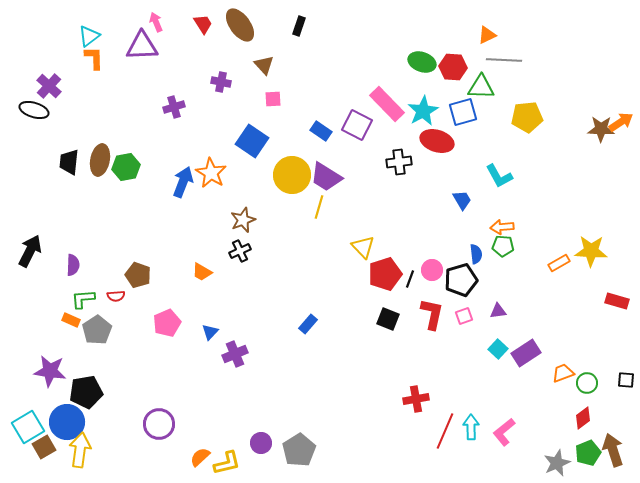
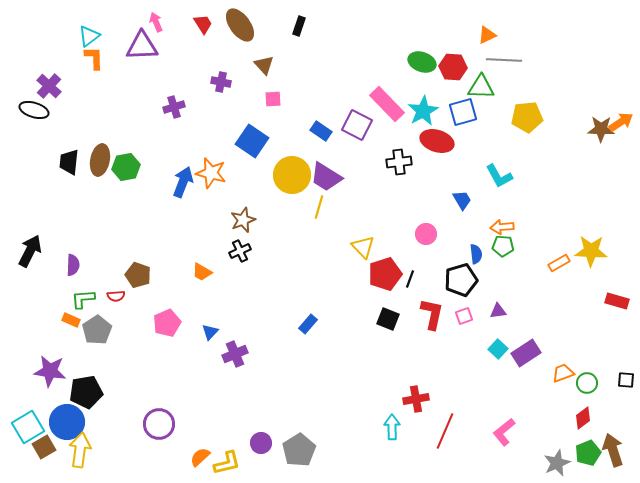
orange star at (211, 173): rotated 16 degrees counterclockwise
pink circle at (432, 270): moved 6 px left, 36 px up
cyan arrow at (471, 427): moved 79 px left
